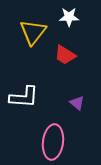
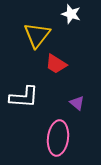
white star: moved 2 px right, 3 px up; rotated 18 degrees clockwise
yellow triangle: moved 4 px right, 3 px down
red trapezoid: moved 9 px left, 9 px down
pink ellipse: moved 5 px right, 4 px up
